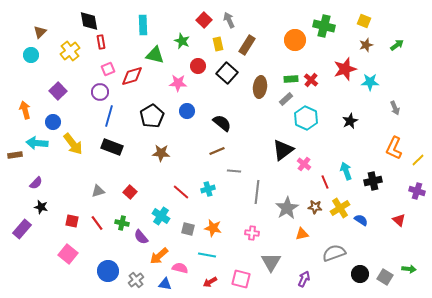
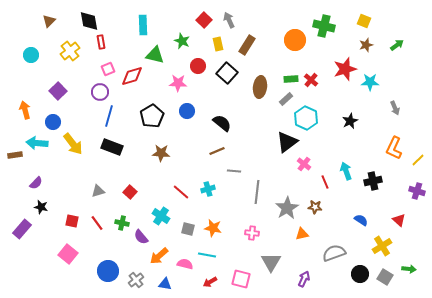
brown triangle at (40, 32): moved 9 px right, 11 px up
black triangle at (283, 150): moved 4 px right, 8 px up
yellow cross at (340, 208): moved 42 px right, 38 px down
pink semicircle at (180, 268): moved 5 px right, 4 px up
